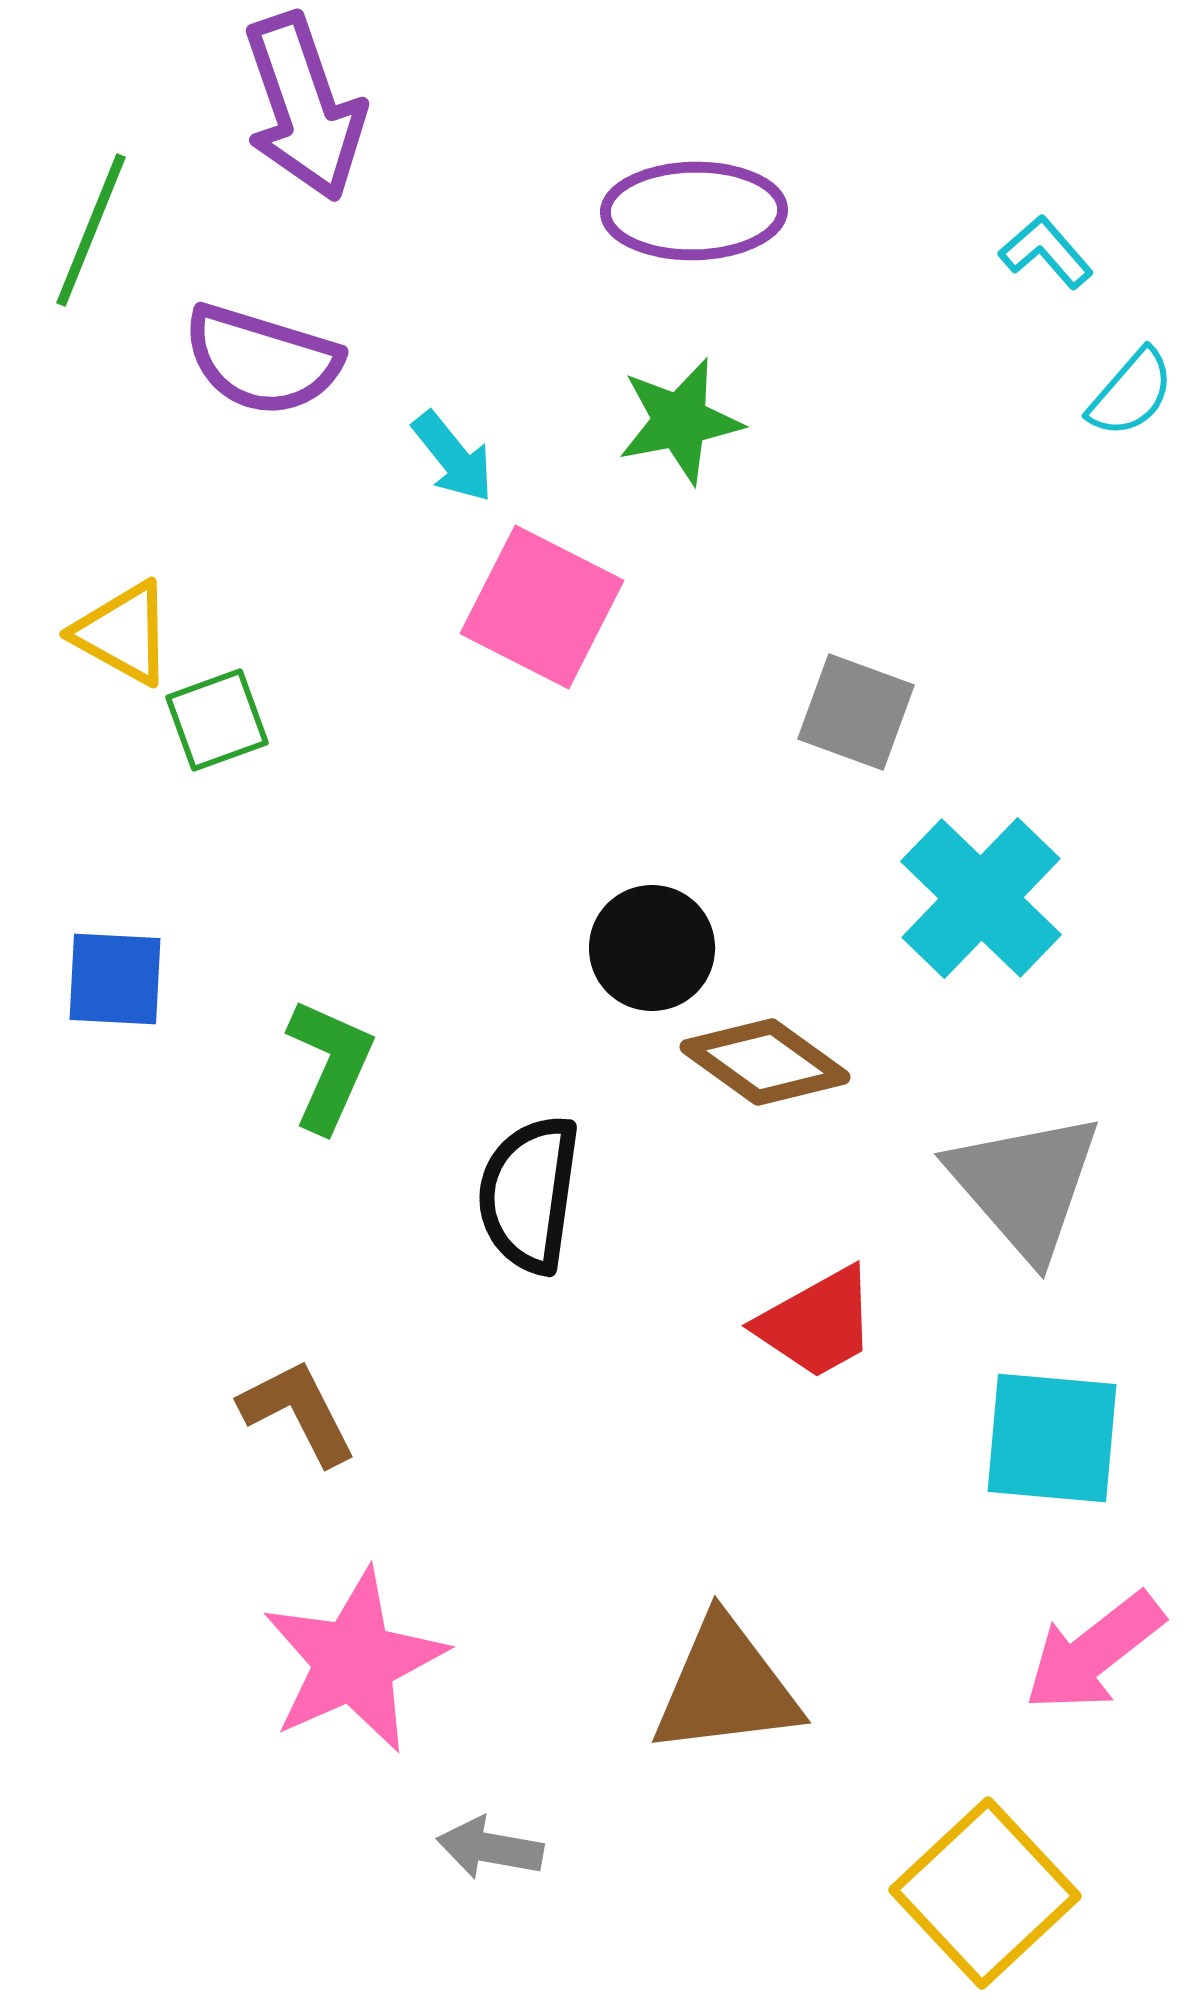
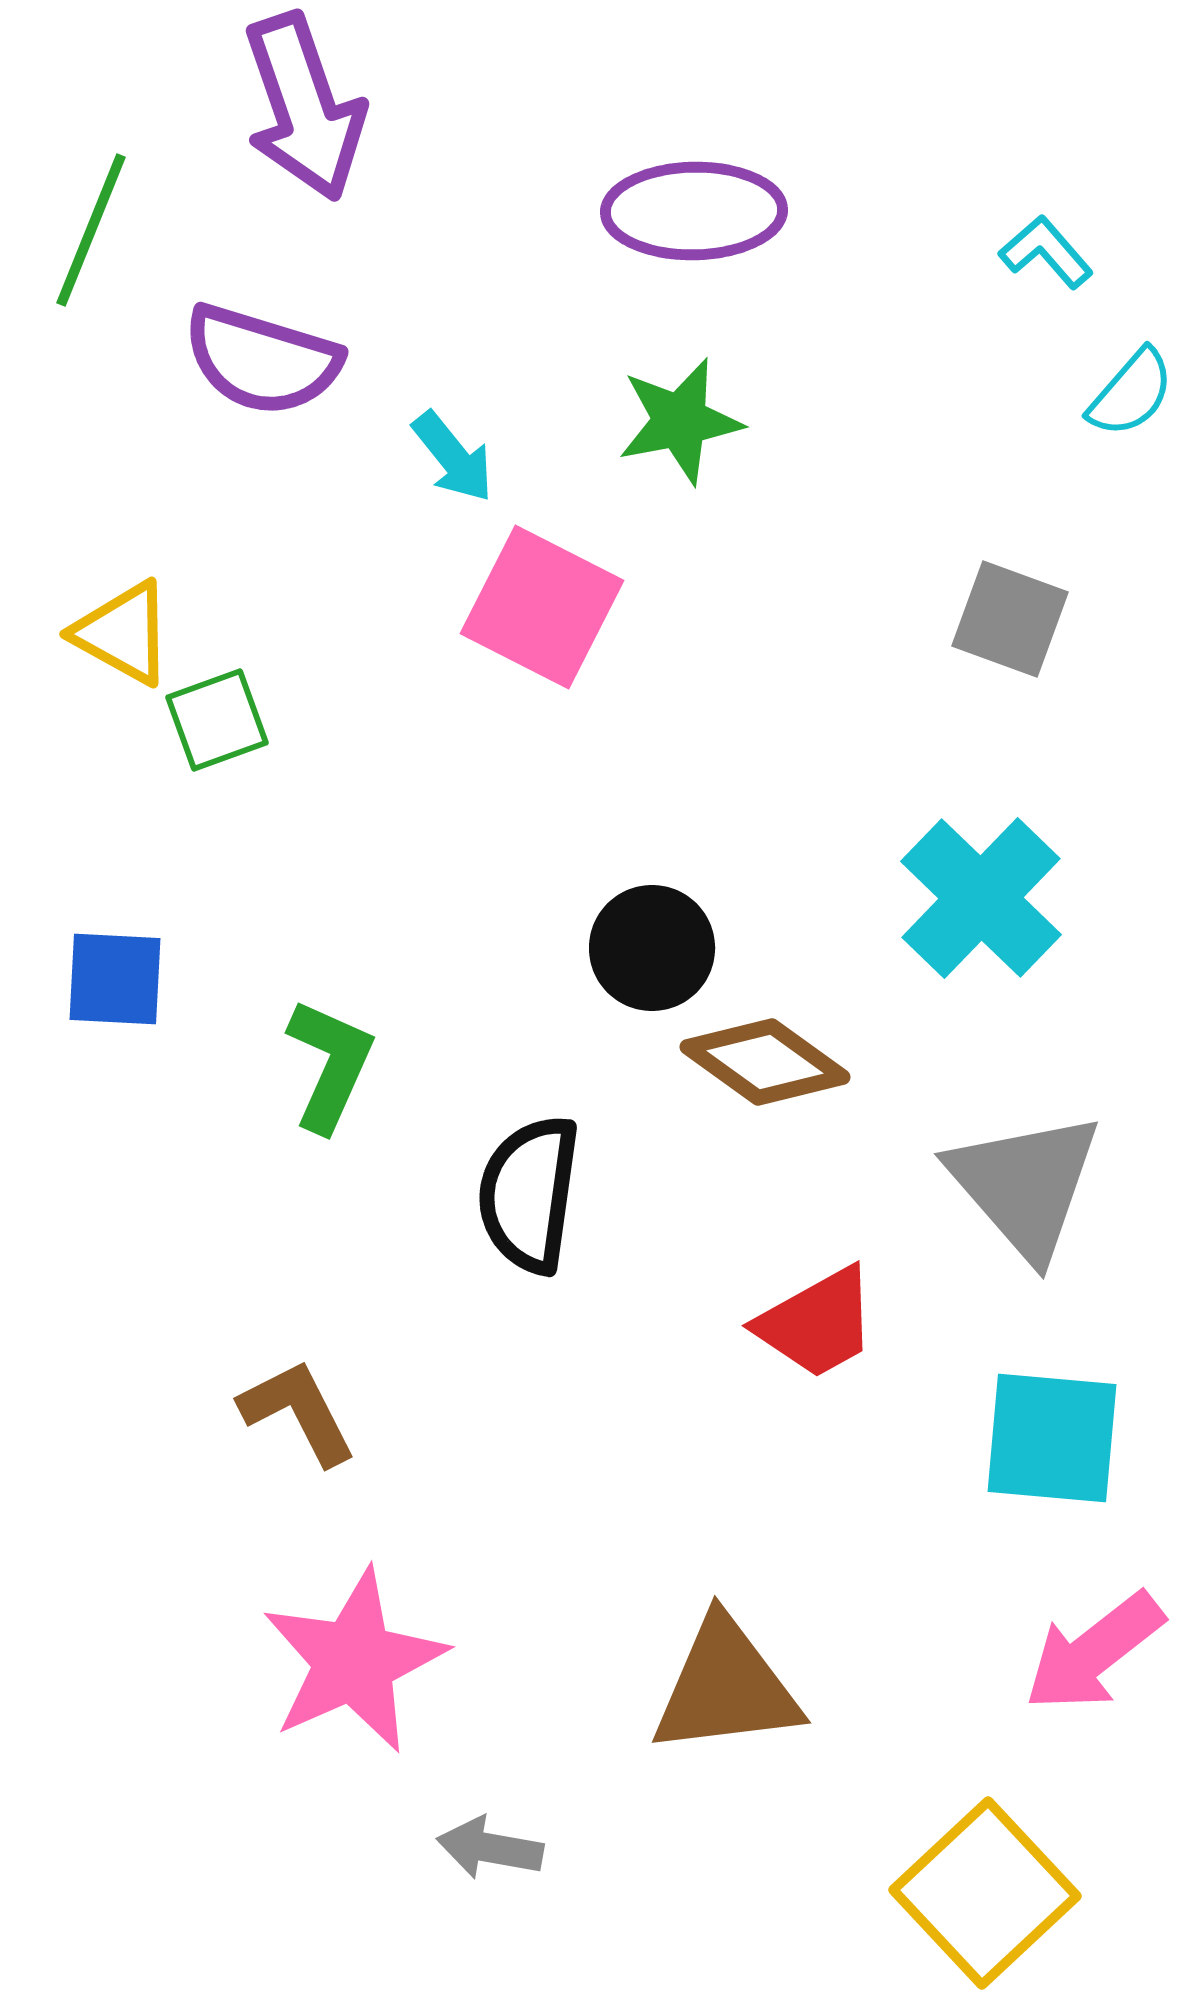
gray square: moved 154 px right, 93 px up
